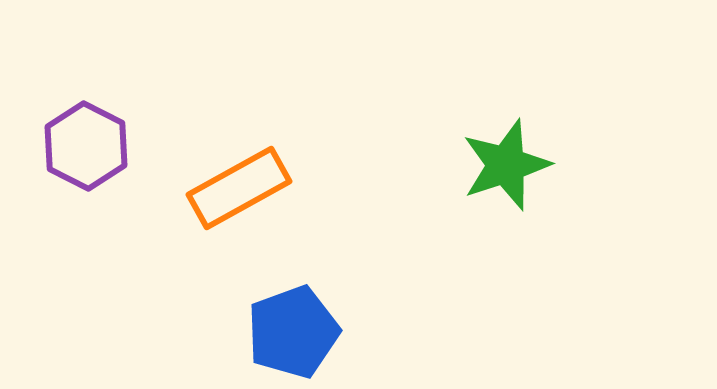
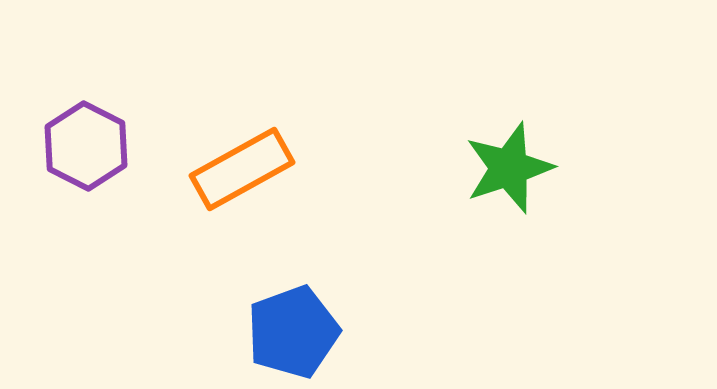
green star: moved 3 px right, 3 px down
orange rectangle: moved 3 px right, 19 px up
